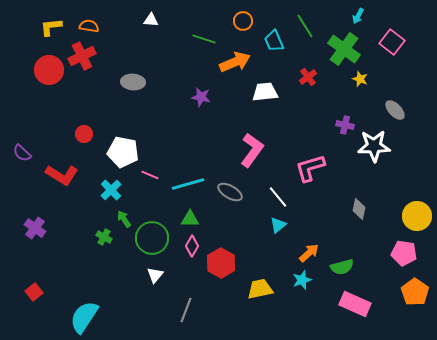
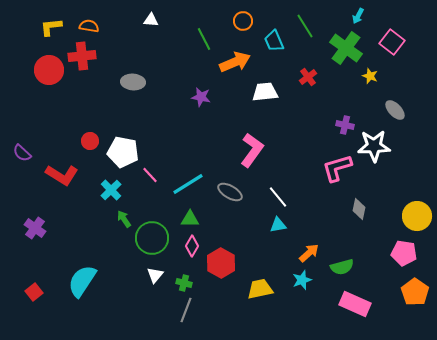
green line at (204, 39): rotated 45 degrees clockwise
green cross at (344, 49): moved 2 px right, 1 px up
red cross at (82, 56): rotated 20 degrees clockwise
yellow star at (360, 79): moved 10 px right, 3 px up
red circle at (84, 134): moved 6 px right, 7 px down
pink L-shape at (310, 168): moved 27 px right
pink line at (150, 175): rotated 24 degrees clockwise
cyan line at (188, 184): rotated 16 degrees counterclockwise
cyan triangle at (278, 225): rotated 30 degrees clockwise
green cross at (104, 237): moved 80 px right, 46 px down; rotated 14 degrees counterclockwise
cyan semicircle at (84, 317): moved 2 px left, 36 px up
